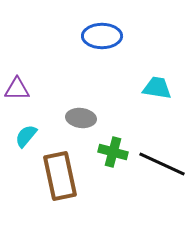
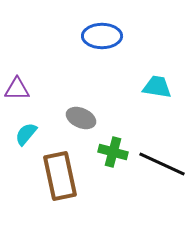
cyan trapezoid: moved 1 px up
gray ellipse: rotated 16 degrees clockwise
cyan semicircle: moved 2 px up
